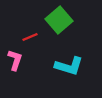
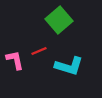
red line: moved 9 px right, 14 px down
pink L-shape: rotated 30 degrees counterclockwise
